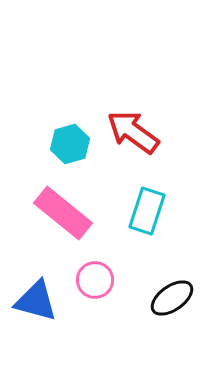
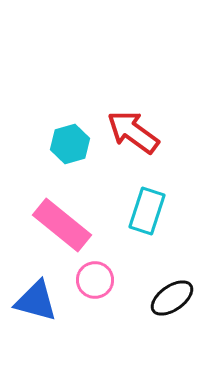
pink rectangle: moved 1 px left, 12 px down
